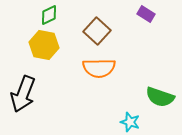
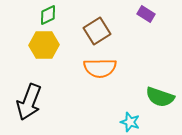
green diamond: moved 1 px left
brown square: rotated 16 degrees clockwise
yellow hexagon: rotated 12 degrees counterclockwise
orange semicircle: moved 1 px right
black arrow: moved 6 px right, 8 px down
